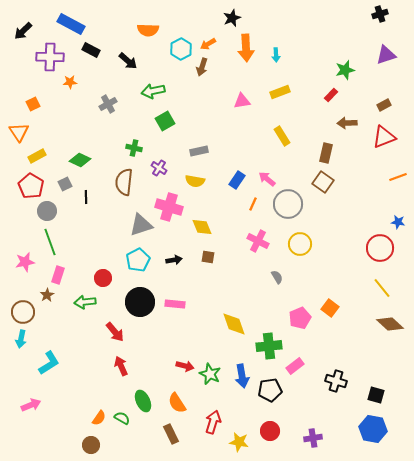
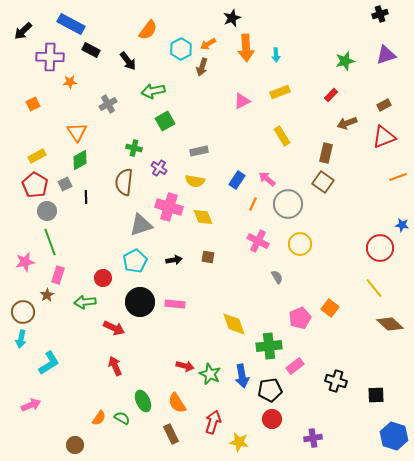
orange semicircle at (148, 30): rotated 55 degrees counterclockwise
black arrow at (128, 61): rotated 12 degrees clockwise
green star at (345, 70): moved 9 px up
pink triangle at (242, 101): rotated 18 degrees counterclockwise
brown arrow at (347, 123): rotated 18 degrees counterclockwise
orange triangle at (19, 132): moved 58 px right
green diamond at (80, 160): rotated 55 degrees counterclockwise
red pentagon at (31, 186): moved 4 px right, 1 px up
blue star at (398, 222): moved 4 px right, 3 px down
yellow diamond at (202, 227): moved 1 px right, 10 px up
cyan pentagon at (138, 260): moved 3 px left, 1 px down
yellow line at (382, 288): moved 8 px left
red arrow at (115, 332): moved 1 px left, 4 px up; rotated 25 degrees counterclockwise
red arrow at (121, 366): moved 6 px left
black square at (376, 395): rotated 18 degrees counterclockwise
blue hexagon at (373, 429): moved 21 px right, 7 px down; rotated 8 degrees clockwise
red circle at (270, 431): moved 2 px right, 12 px up
brown circle at (91, 445): moved 16 px left
